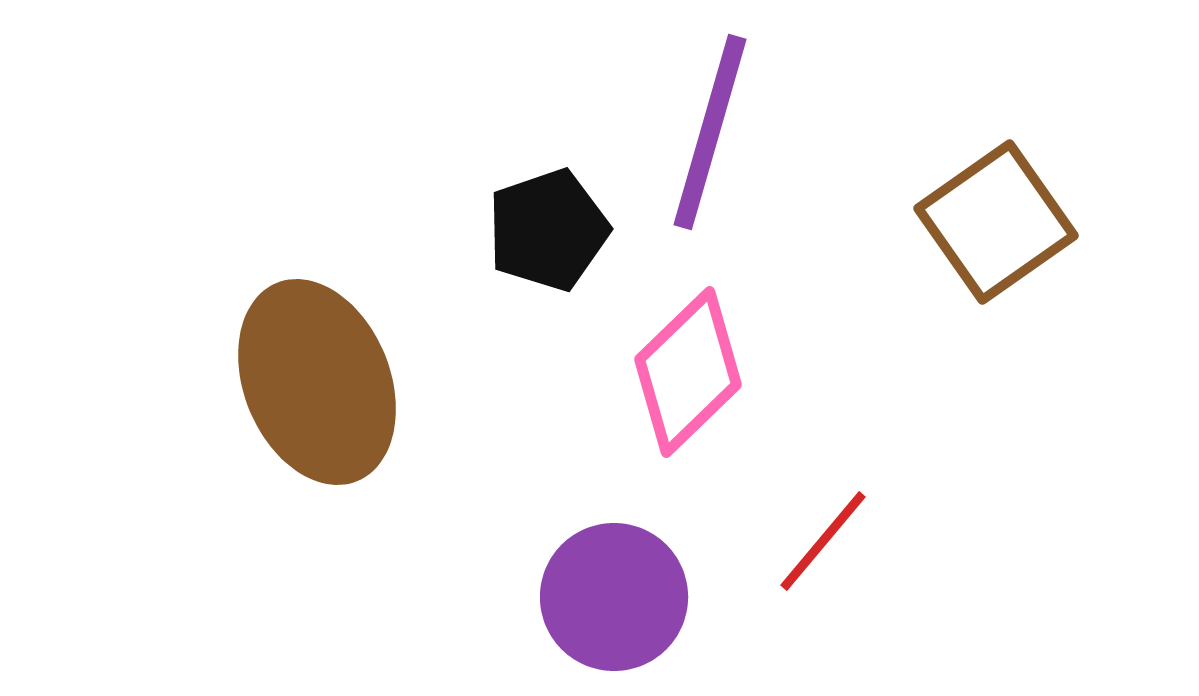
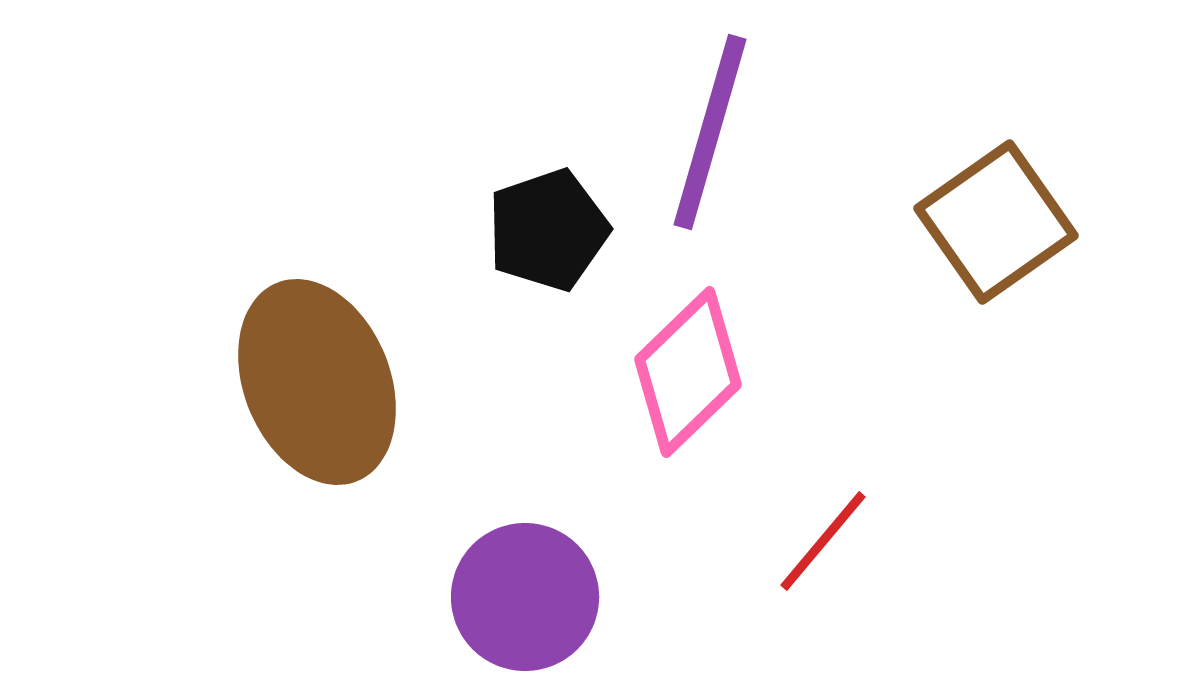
purple circle: moved 89 px left
